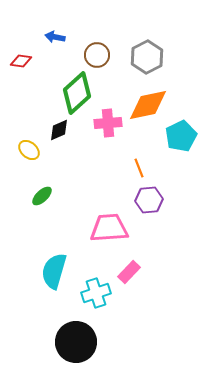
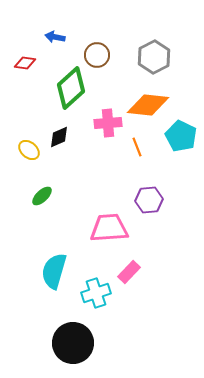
gray hexagon: moved 7 px right
red diamond: moved 4 px right, 2 px down
green diamond: moved 6 px left, 5 px up
orange diamond: rotated 18 degrees clockwise
black diamond: moved 7 px down
cyan pentagon: rotated 20 degrees counterclockwise
orange line: moved 2 px left, 21 px up
black circle: moved 3 px left, 1 px down
